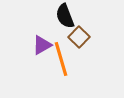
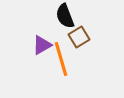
brown square: rotated 15 degrees clockwise
